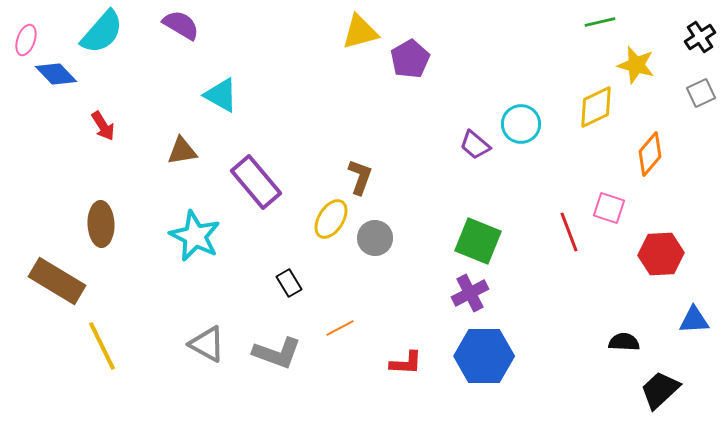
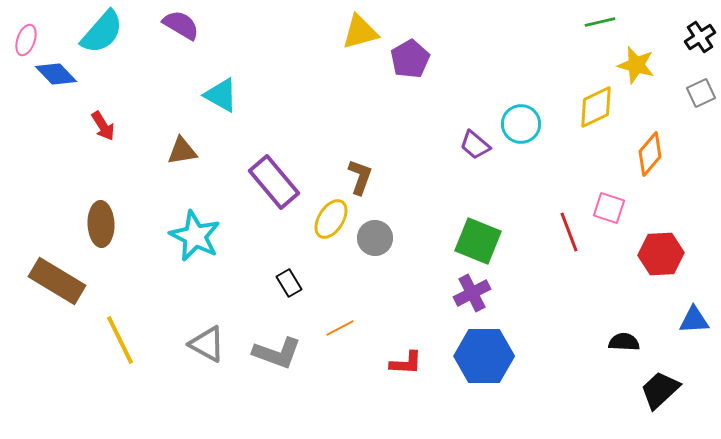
purple rectangle: moved 18 px right
purple cross: moved 2 px right
yellow line: moved 18 px right, 6 px up
